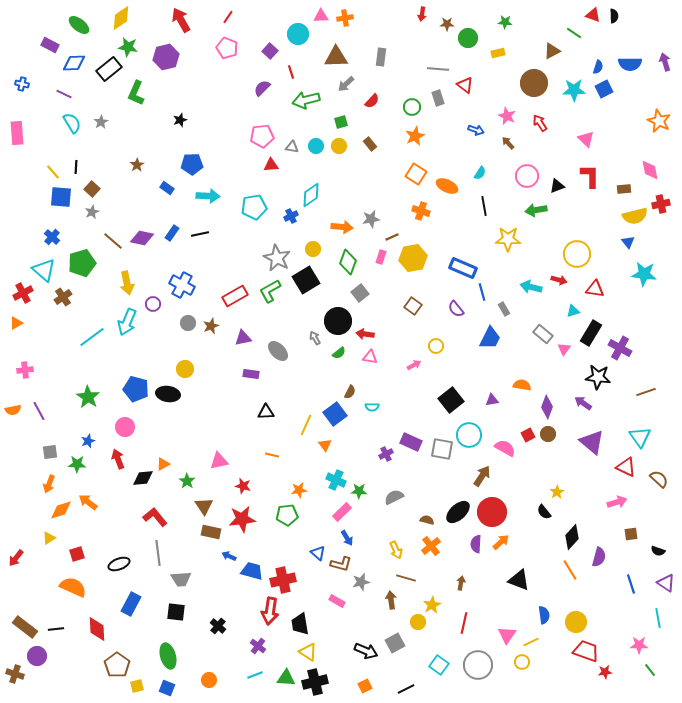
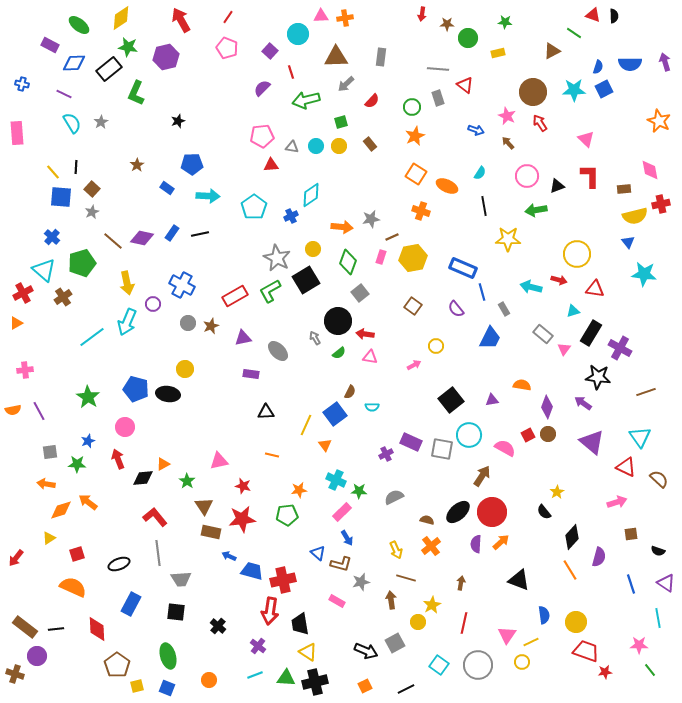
brown circle at (534, 83): moved 1 px left, 9 px down
black star at (180, 120): moved 2 px left, 1 px down
cyan pentagon at (254, 207): rotated 25 degrees counterclockwise
orange arrow at (49, 484): moved 3 px left; rotated 78 degrees clockwise
